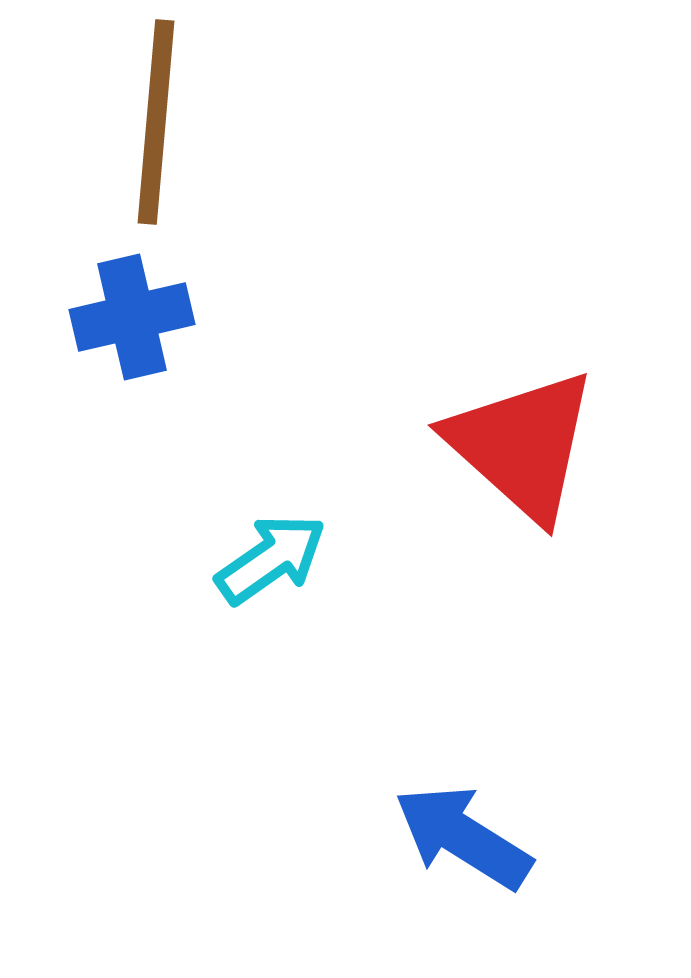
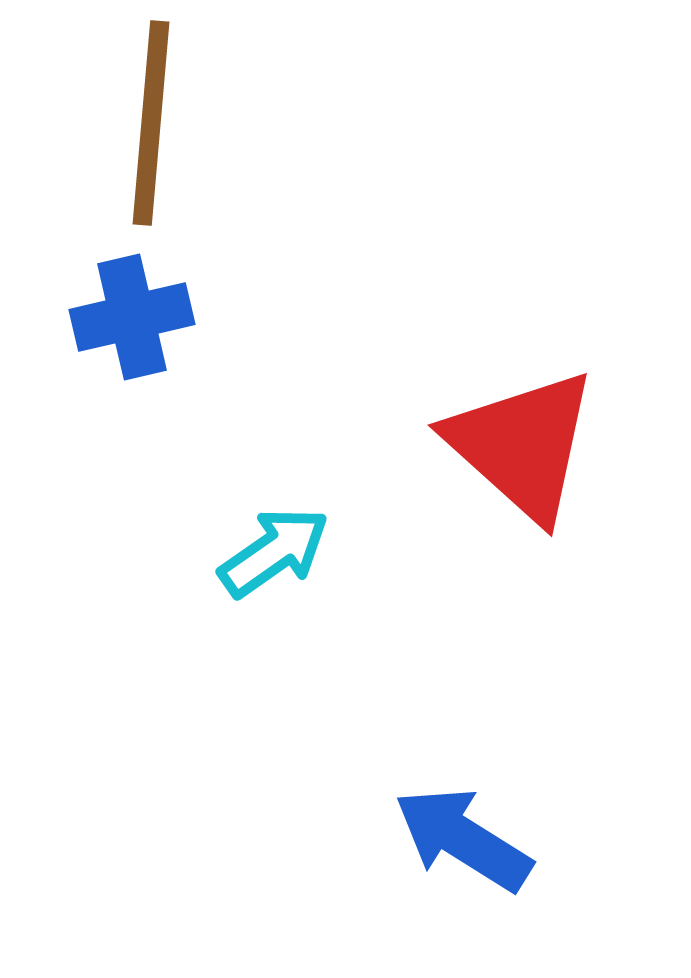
brown line: moved 5 px left, 1 px down
cyan arrow: moved 3 px right, 7 px up
blue arrow: moved 2 px down
